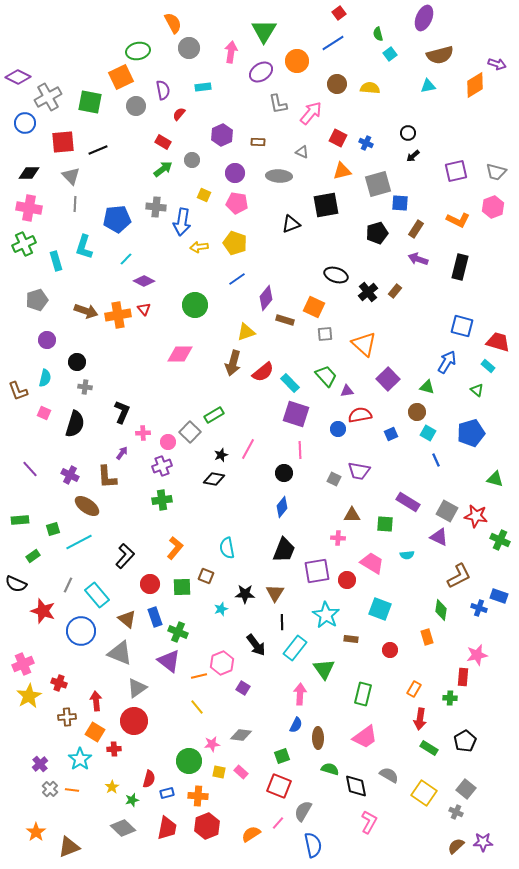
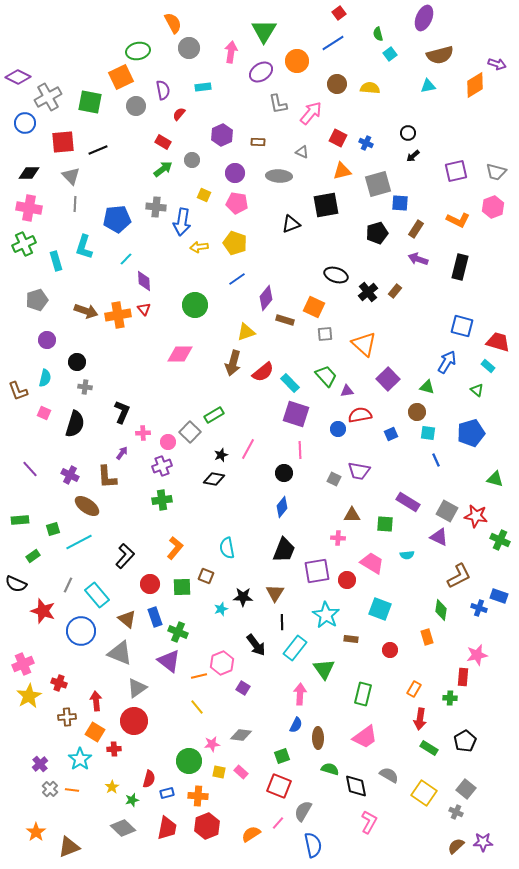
purple diamond at (144, 281): rotated 60 degrees clockwise
cyan square at (428, 433): rotated 21 degrees counterclockwise
black star at (245, 594): moved 2 px left, 3 px down
